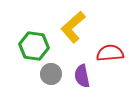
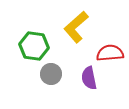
yellow L-shape: moved 3 px right
purple semicircle: moved 7 px right, 2 px down
